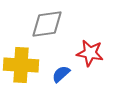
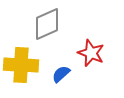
gray diamond: rotated 16 degrees counterclockwise
red star: moved 1 px right; rotated 12 degrees clockwise
